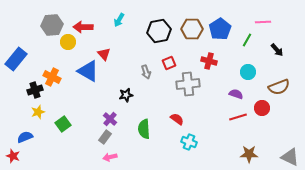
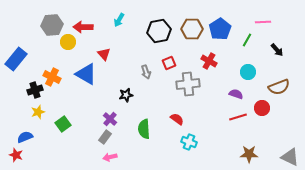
red cross: rotated 14 degrees clockwise
blue triangle: moved 2 px left, 3 px down
red star: moved 3 px right, 1 px up
